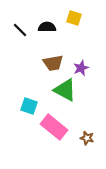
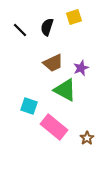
yellow square: moved 1 px up; rotated 35 degrees counterclockwise
black semicircle: rotated 72 degrees counterclockwise
brown trapezoid: rotated 15 degrees counterclockwise
brown star: rotated 24 degrees clockwise
